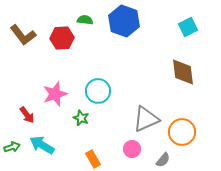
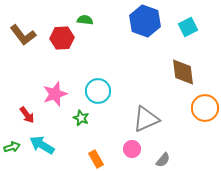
blue hexagon: moved 21 px right
orange circle: moved 23 px right, 24 px up
orange rectangle: moved 3 px right
